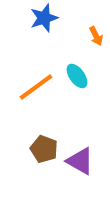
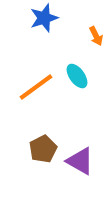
brown pentagon: moved 1 px left; rotated 24 degrees clockwise
